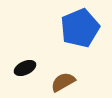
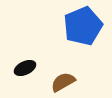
blue pentagon: moved 3 px right, 2 px up
